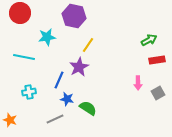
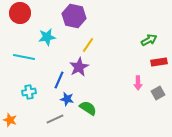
red rectangle: moved 2 px right, 2 px down
